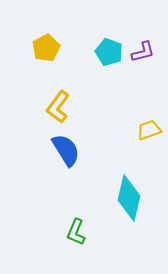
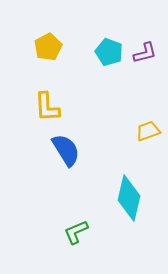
yellow pentagon: moved 2 px right, 1 px up
purple L-shape: moved 2 px right, 1 px down
yellow L-shape: moved 11 px left; rotated 40 degrees counterclockwise
yellow trapezoid: moved 1 px left, 1 px down
green L-shape: rotated 44 degrees clockwise
